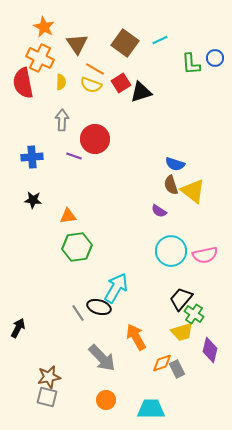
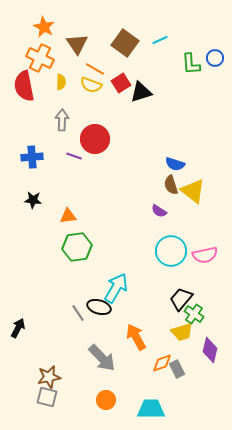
red semicircle at (23, 83): moved 1 px right, 3 px down
